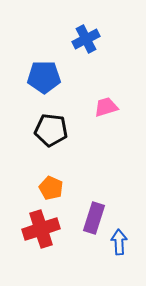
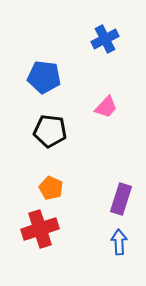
blue cross: moved 19 px right
blue pentagon: rotated 8 degrees clockwise
pink trapezoid: rotated 150 degrees clockwise
black pentagon: moved 1 px left, 1 px down
purple rectangle: moved 27 px right, 19 px up
red cross: moved 1 px left
